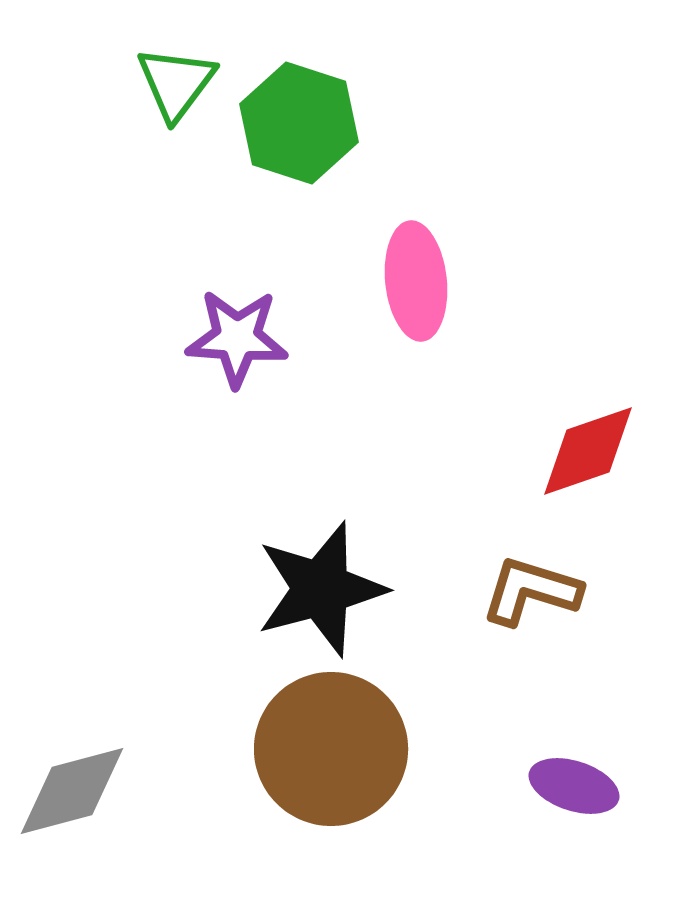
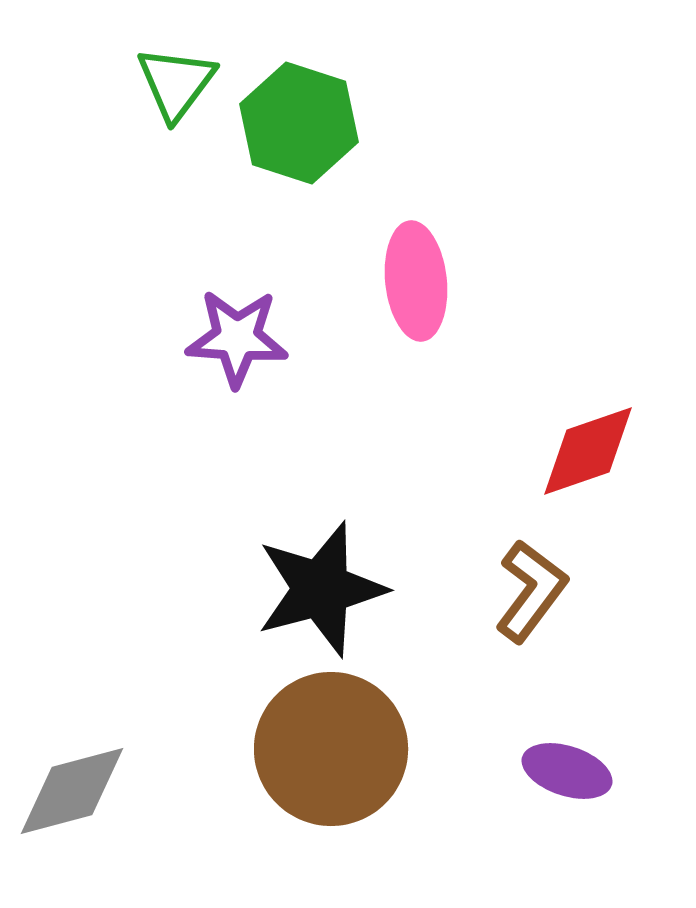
brown L-shape: rotated 110 degrees clockwise
purple ellipse: moved 7 px left, 15 px up
